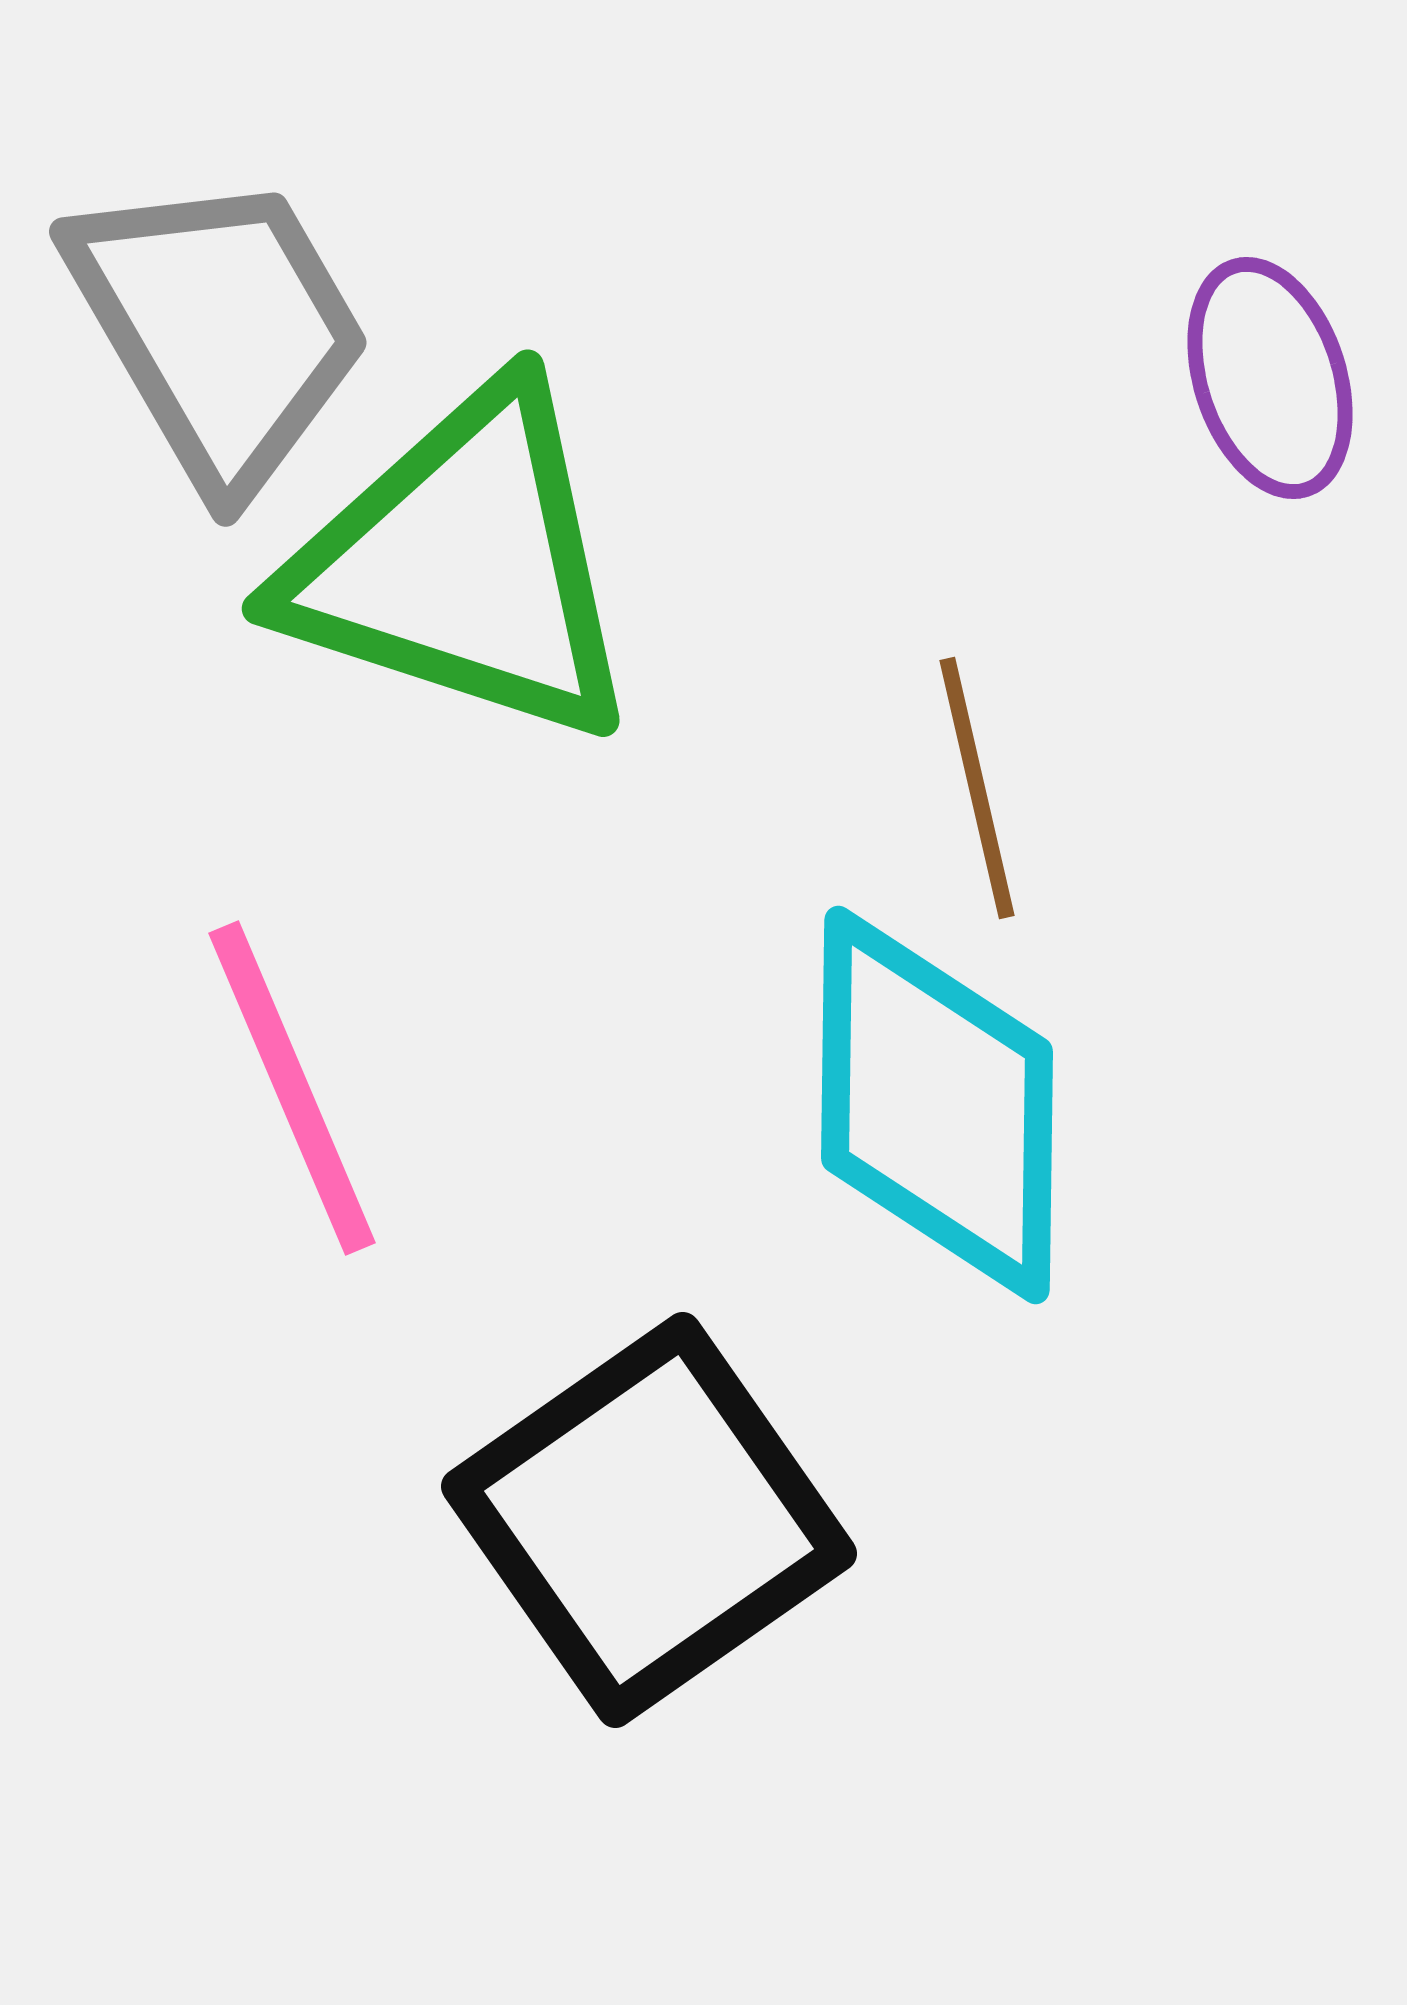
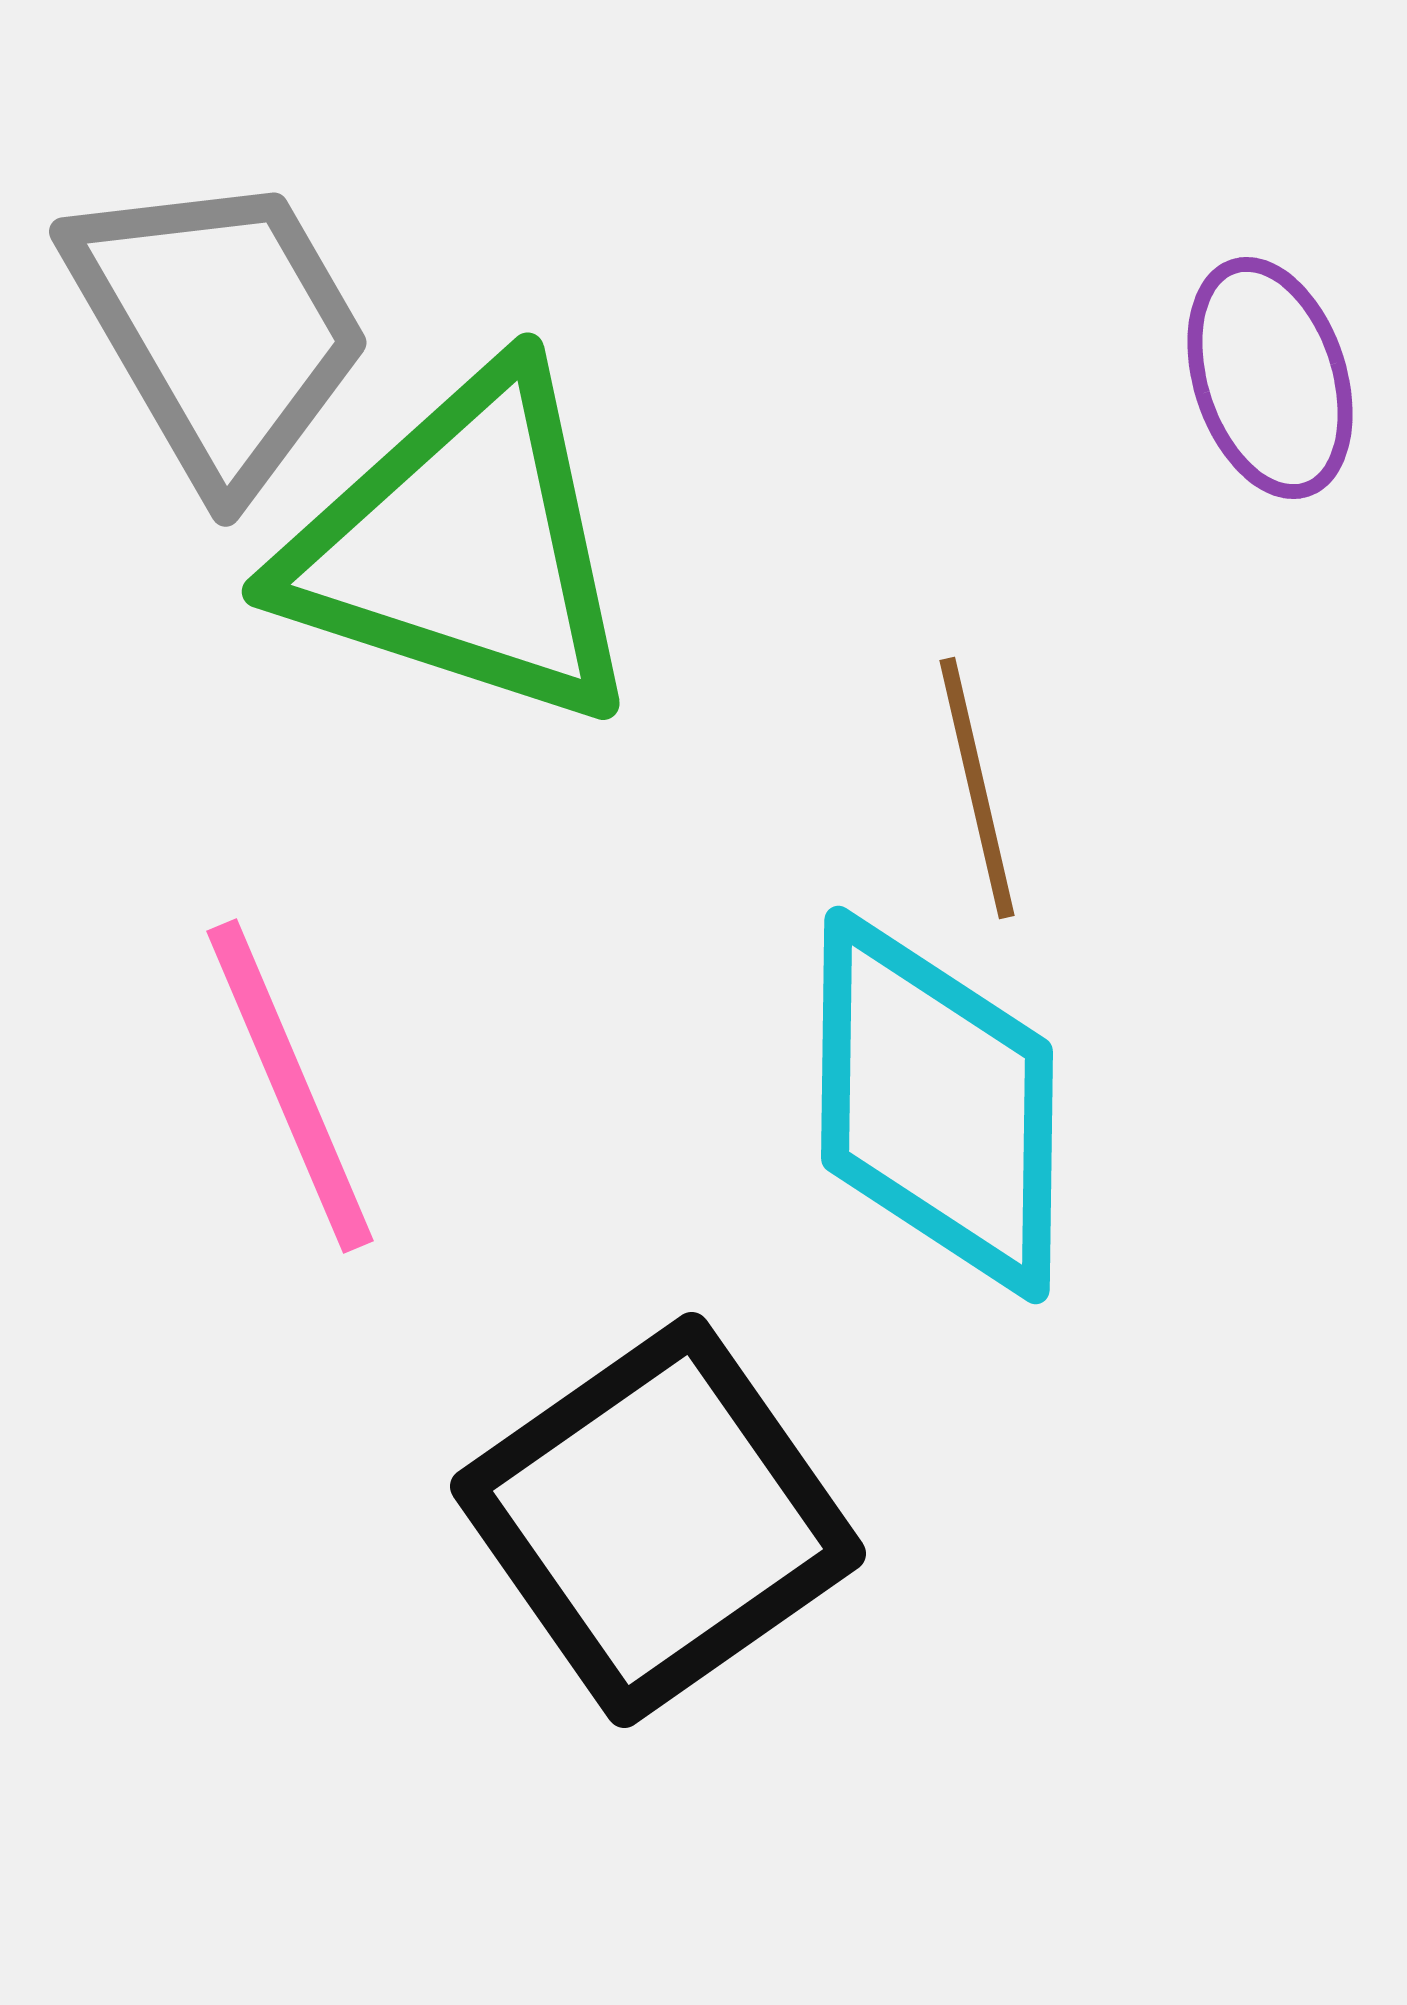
green triangle: moved 17 px up
pink line: moved 2 px left, 2 px up
black square: moved 9 px right
